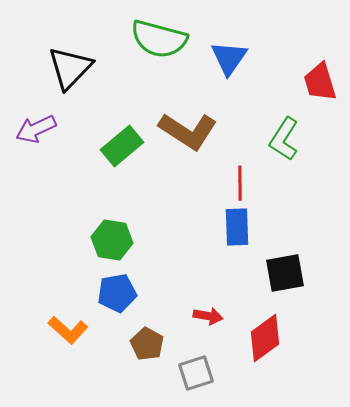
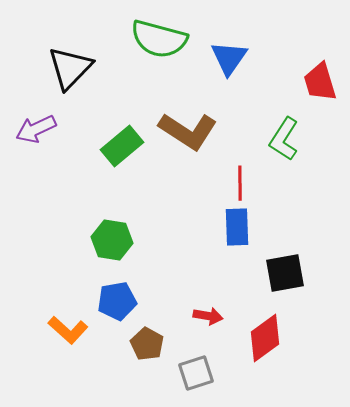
blue pentagon: moved 8 px down
